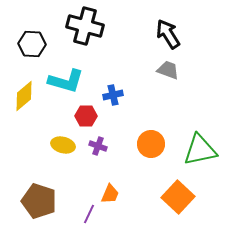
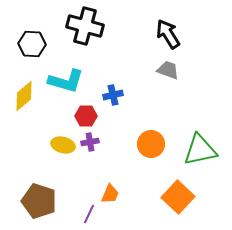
purple cross: moved 8 px left, 4 px up; rotated 30 degrees counterclockwise
